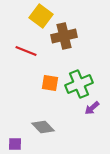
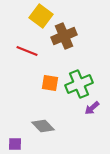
brown cross: rotated 10 degrees counterclockwise
red line: moved 1 px right
gray diamond: moved 1 px up
